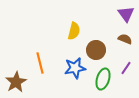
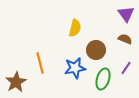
yellow semicircle: moved 1 px right, 3 px up
